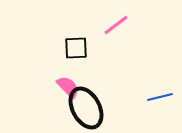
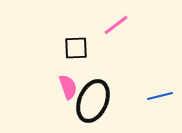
pink semicircle: rotated 25 degrees clockwise
blue line: moved 1 px up
black ellipse: moved 7 px right, 7 px up; rotated 51 degrees clockwise
